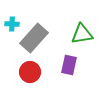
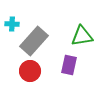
green triangle: moved 2 px down
gray rectangle: moved 3 px down
red circle: moved 1 px up
